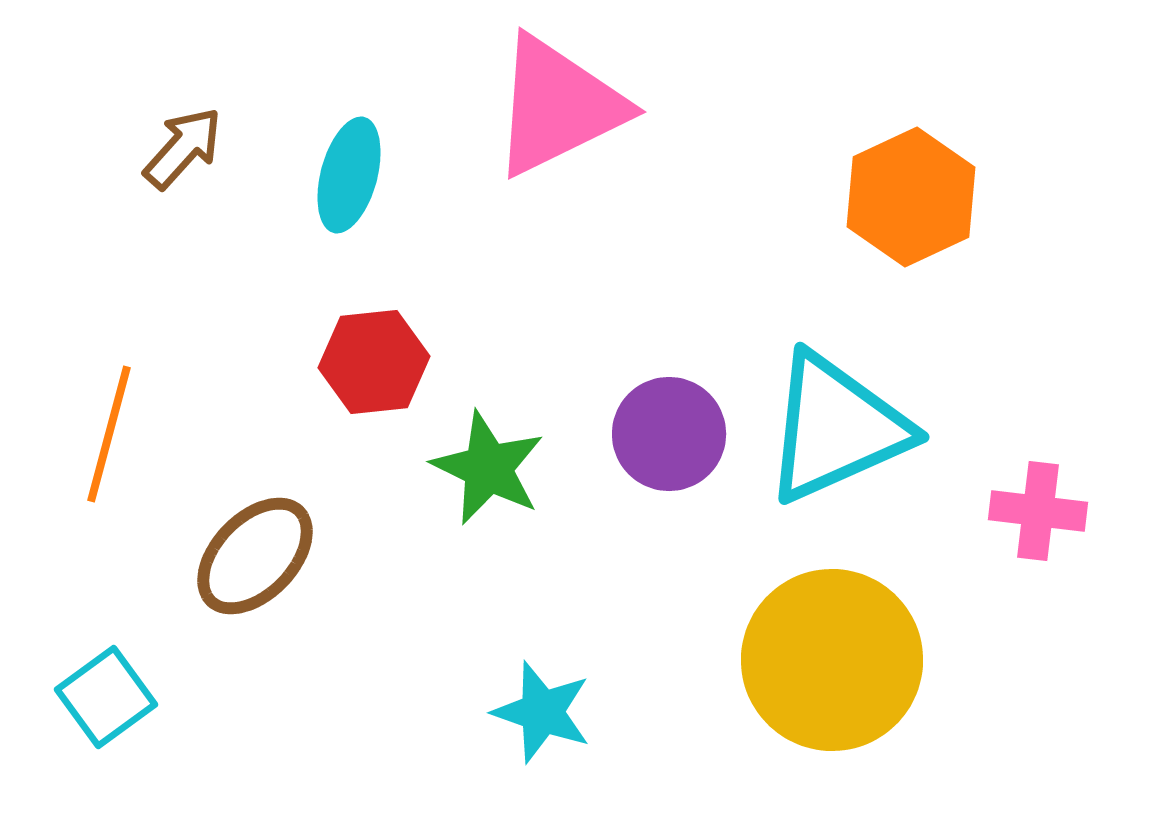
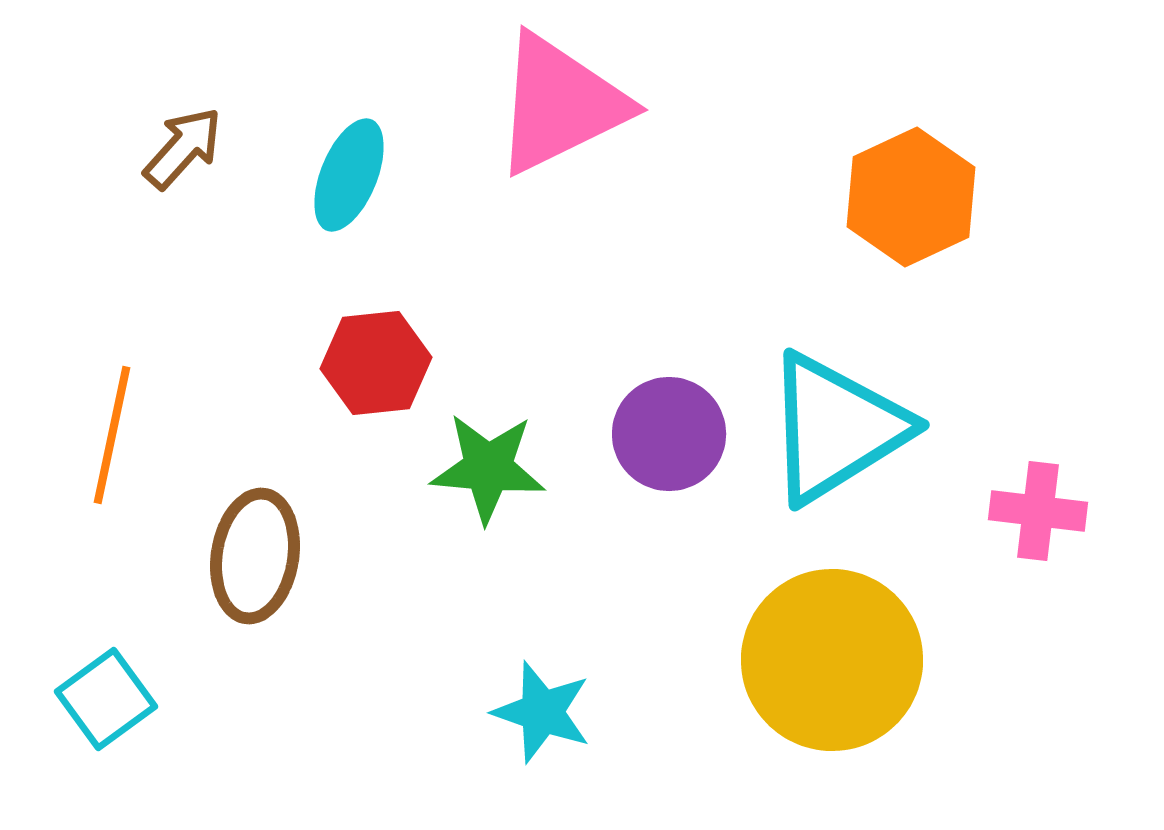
pink triangle: moved 2 px right, 2 px up
cyan ellipse: rotated 7 degrees clockwise
red hexagon: moved 2 px right, 1 px down
cyan triangle: rotated 8 degrees counterclockwise
orange line: moved 3 px right, 1 px down; rotated 3 degrees counterclockwise
green star: rotated 21 degrees counterclockwise
brown ellipse: rotated 35 degrees counterclockwise
cyan square: moved 2 px down
